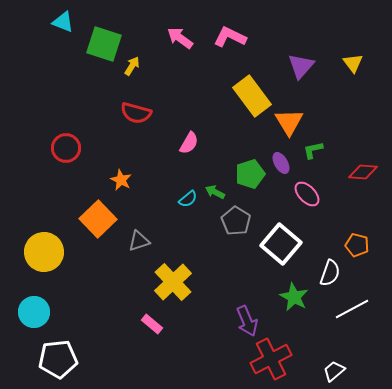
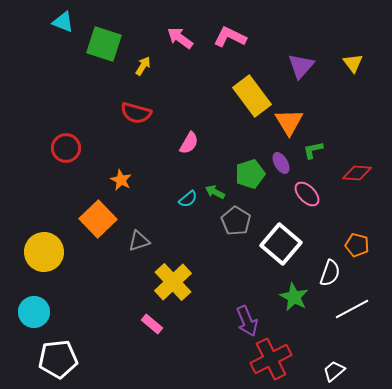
yellow arrow: moved 11 px right
red diamond: moved 6 px left, 1 px down
